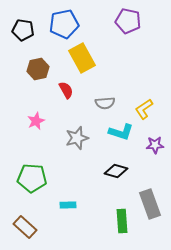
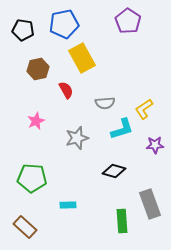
purple pentagon: rotated 20 degrees clockwise
cyan L-shape: moved 1 px right, 3 px up; rotated 35 degrees counterclockwise
black diamond: moved 2 px left
